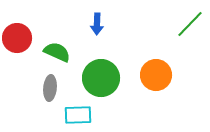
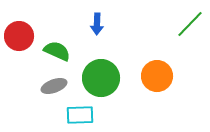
red circle: moved 2 px right, 2 px up
green semicircle: moved 1 px up
orange circle: moved 1 px right, 1 px down
gray ellipse: moved 4 px right, 2 px up; rotated 65 degrees clockwise
cyan rectangle: moved 2 px right
